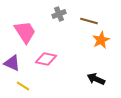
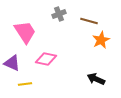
yellow line: moved 2 px right, 2 px up; rotated 40 degrees counterclockwise
